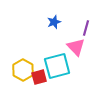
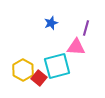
blue star: moved 3 px left, 1 px down
pink triangle: rotated 42 degrees counterclockwise
red square: moved 1 px down; rotated 35 degrees counterclockwise
